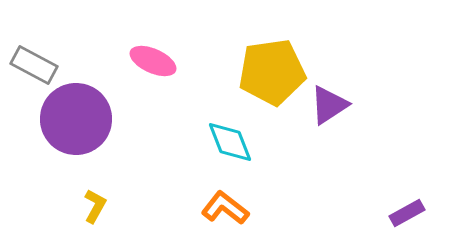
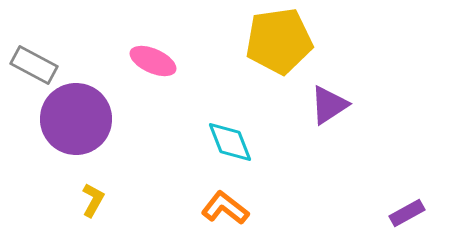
yellow pentagon: moved 7 px right, 31 px up
yellow L-shape: moved 2 px left, 6 px up
